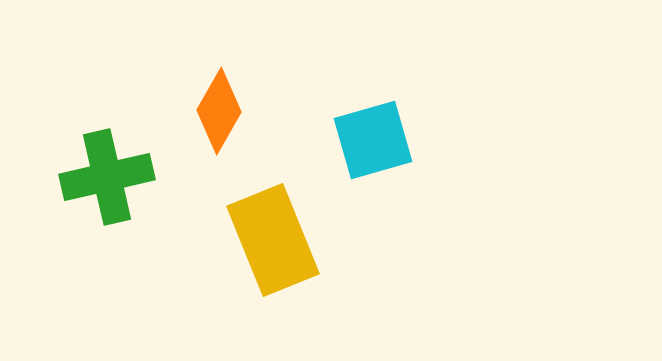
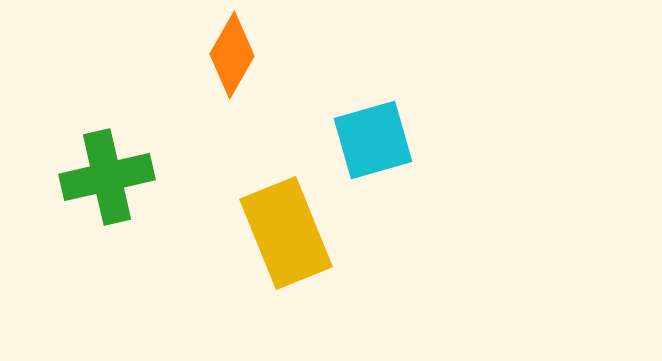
orange diamond: moved 13 px right, 56 px up
yellow rectangle: moved 13 px right, 7 px up
